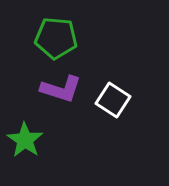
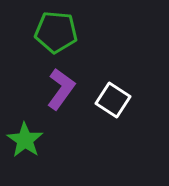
green pentagon: moved 6 px up
purple L-shape: rotated 72 degrees counterclockwise
